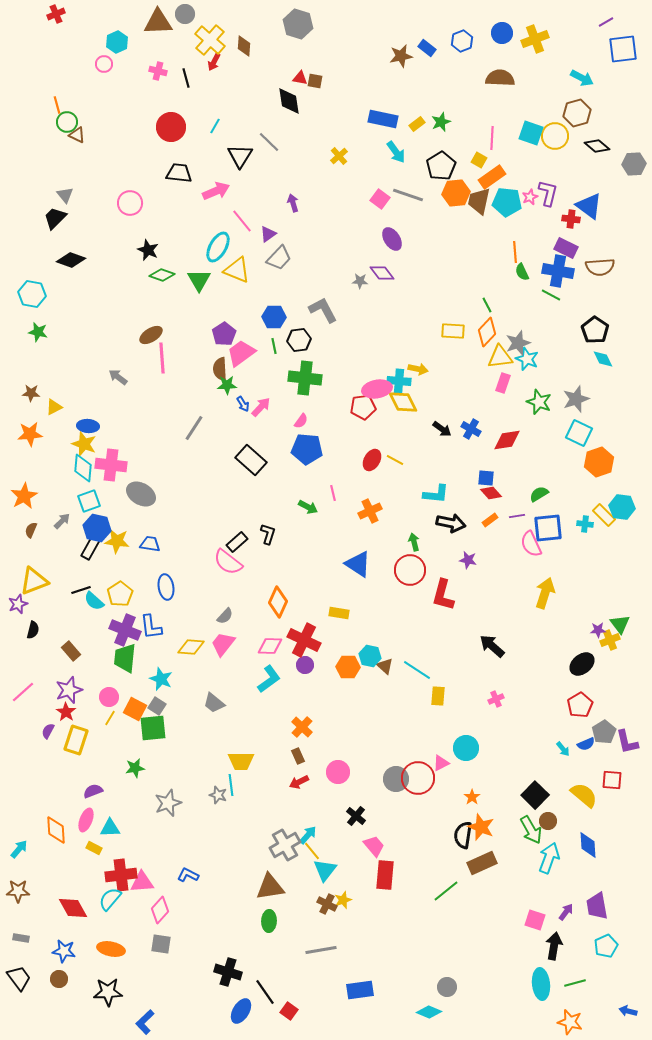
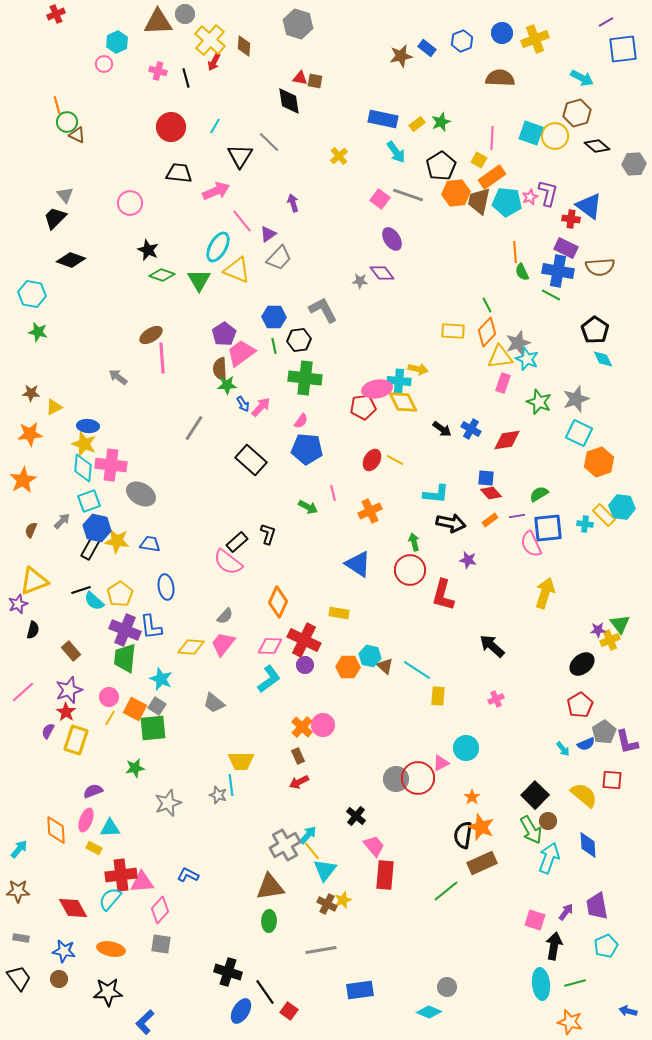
orange star at (24, 496): moved 1 px left, 16 px up
pink circle at (338, 772): moved 15 px left, 47 px up
